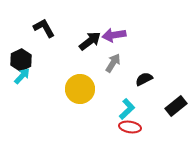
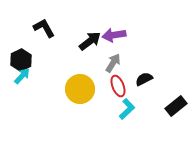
red ellipse: moved 12 px left, 41 px up; rotated 60 degrees clockwise
